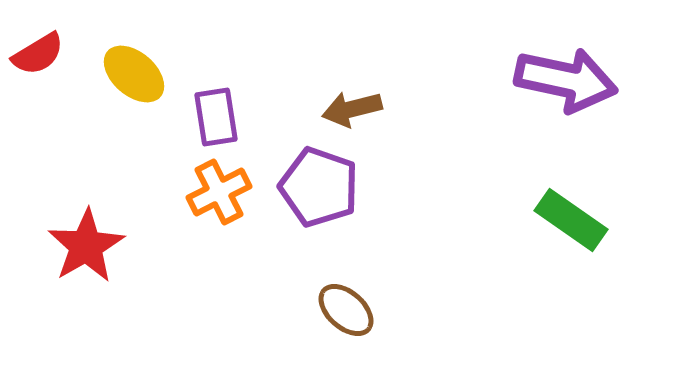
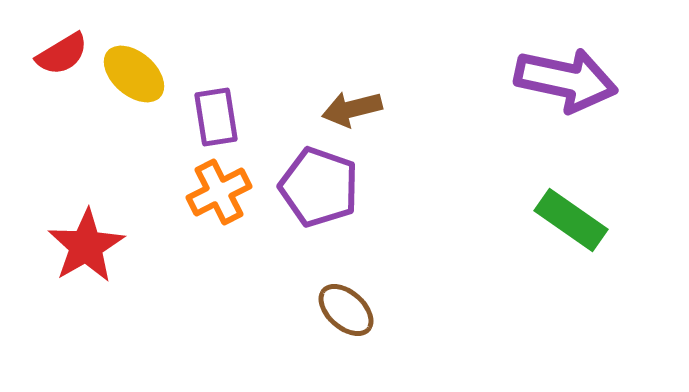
red semicircle: moved 24 px right
